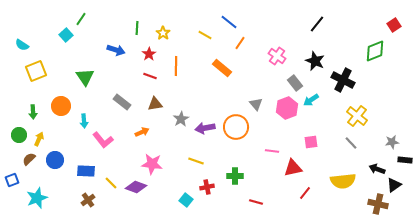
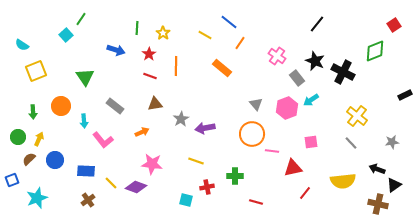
black cross at (343, 80): moved 8 px up
gray rectangle at (295, 83): moved 2 px right, 5 px up
gray rectangle at (122, 102): moved 7 px left, 4 px down
orange circle at (236, 127): moved 16 px right, 7 px down
green circle at (19, 135): moved 1 px left, 2 px down
black rectangle at (405, 160): moved 65 px up; rotated 32 degrees counterclockwise
cyan square at (186, 200): rotated 24 degrees counterclockwise
